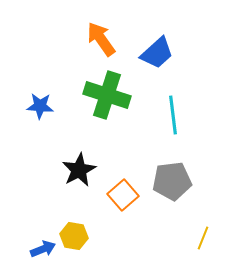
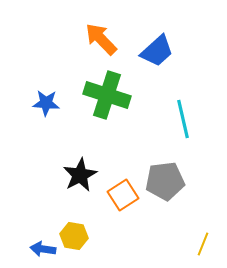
orange arrow: rotated 9 degrees counterclockwise
blue trapezoid: moved 2 px up
blue star: moved 6 px right, 3 px up
cyan line: moved 10 px right, 4 px down; rotated 6 degrees counterclockwise
black star: moved 1 px right, 5 px down
gray pentagon: moved 7 px left
orange square: rotated 8 degrees clockwise
yellow line: moved 6 px down
blue arrow: rotated 150 degrees counterclockwise
